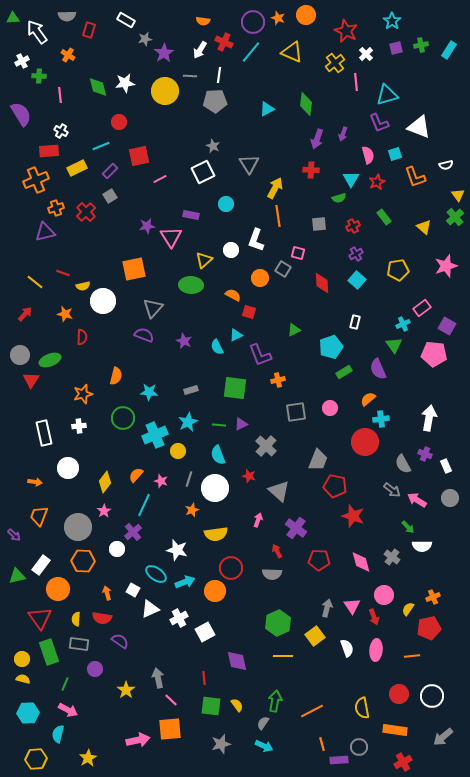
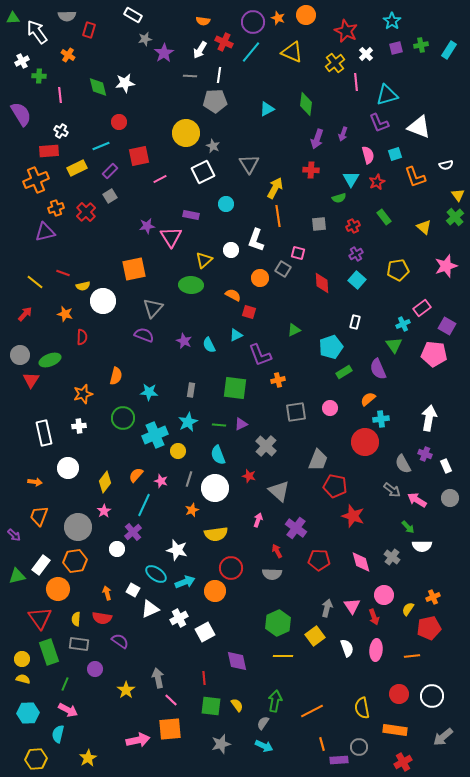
white rectangle at (126, 20): moved 7 px right, 5 px up
yellow circle at (165, 91): moved 21 px right, 42 px down
cyan semicircle at (217, 347): moved 8 px left, 2 px up
gray rectangle at (191, 390): rotated 64 degrees counterclockwise
orange hexagon at (83, 561): moved 8 px left; rotated 10 degrees counterclockwise
